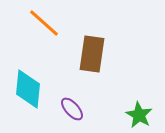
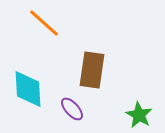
brown rectangle: moved 16 px down
cyan diamond: rotated 9 degrees counterclockwise
